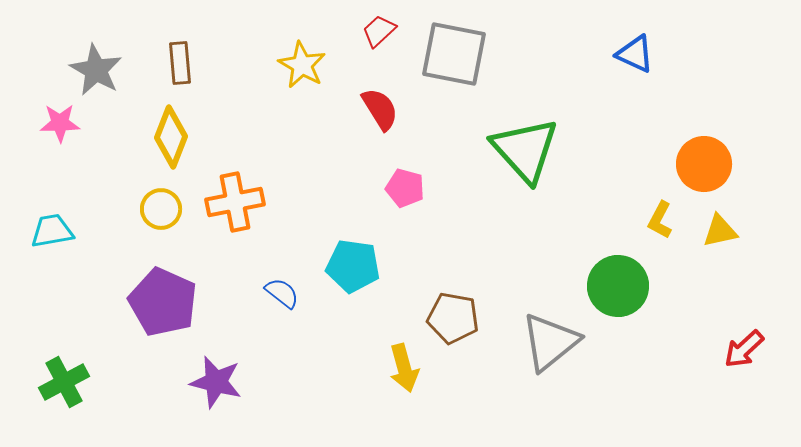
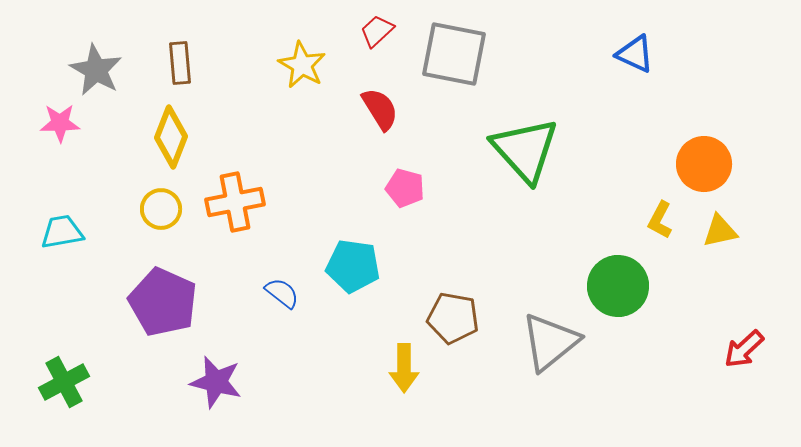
red trapezoid: moved 2 px left
cyan trapezoid: moved 10 px right, 1 px down
yellow arrow: rotated 15 degrees clockwise
